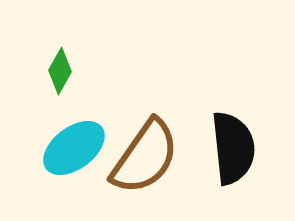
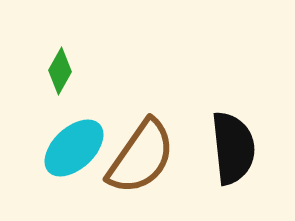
cyan ellipse: rotated 6 degrees counterclockwise
brown semicircle: moved 4 px left
